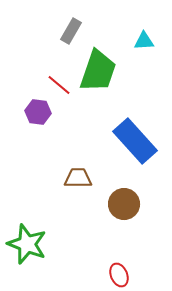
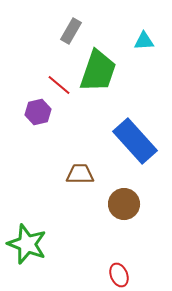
purple hexagon: rotated 20 degrees counterclockwise
brown trapezoid: moved 2 px right, 4 px up
